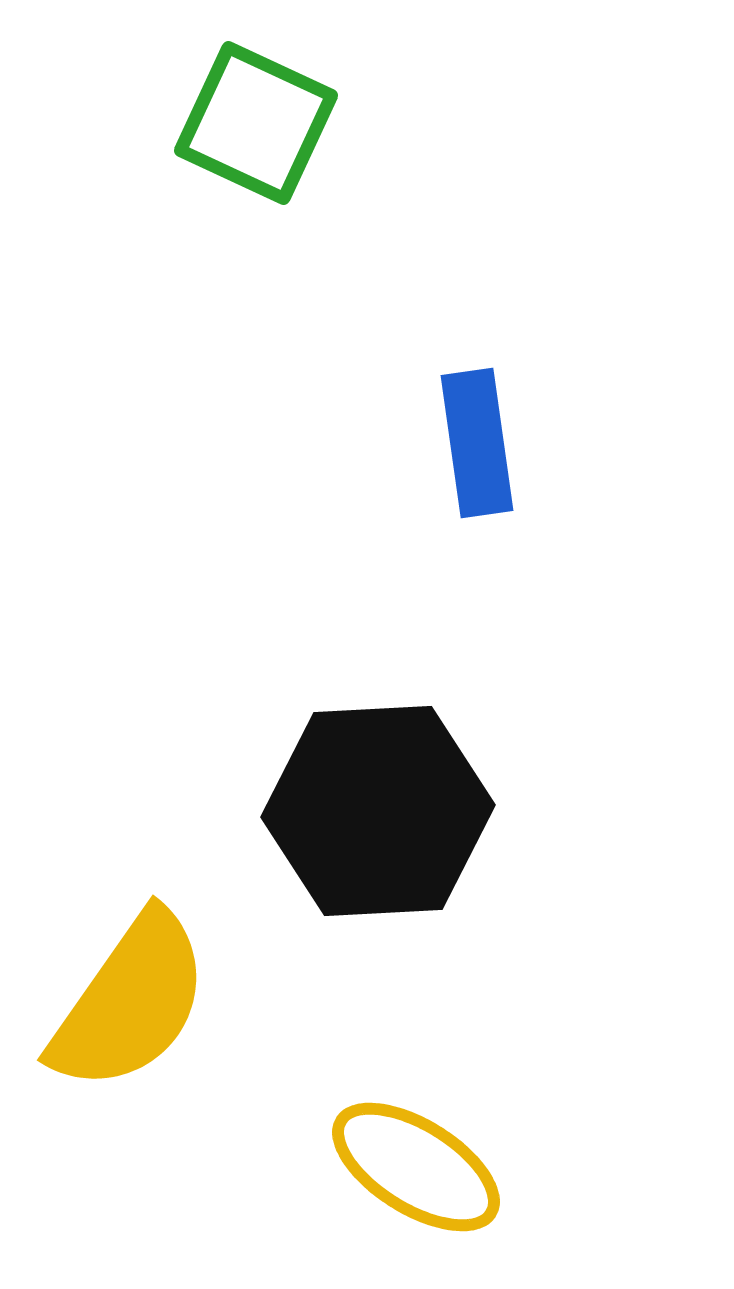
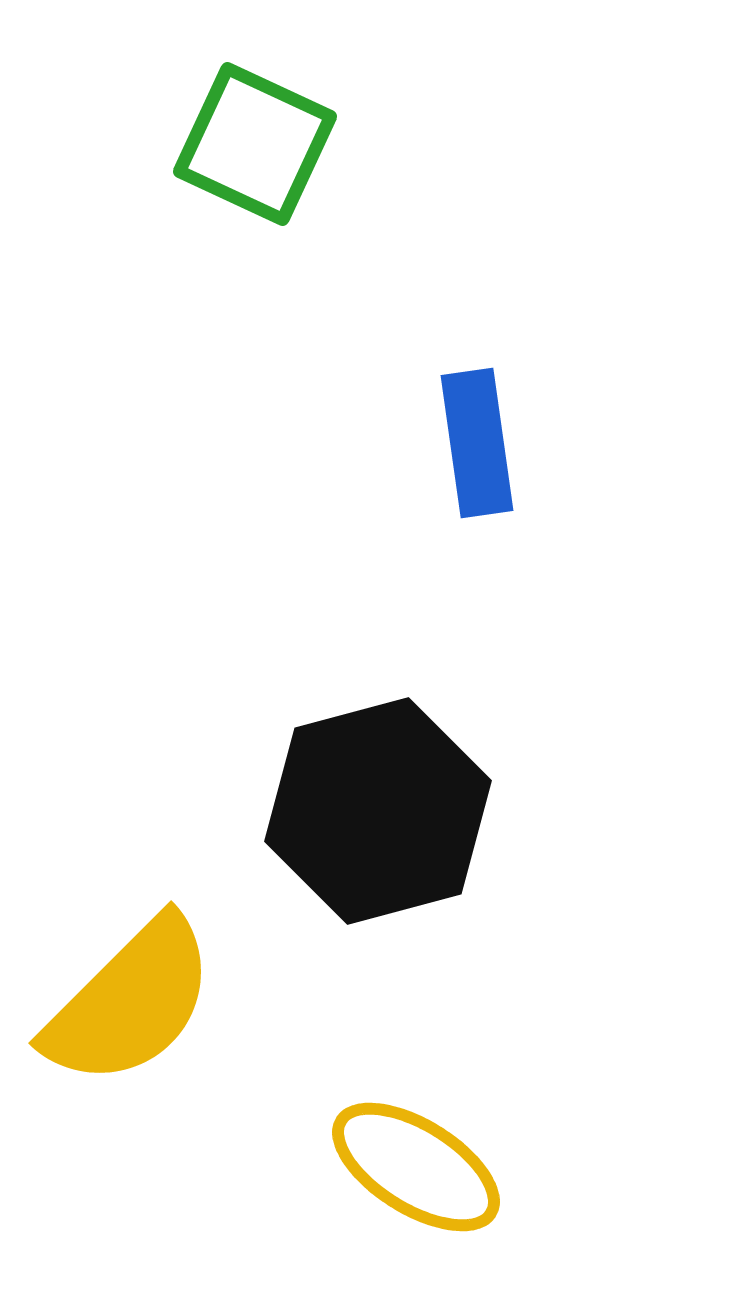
green square: moved 1 px left, 21 px down
black hexagon: rotated 12 degrees counterclockwise
yellow semicircle: rotated 10 degrees clockwise
